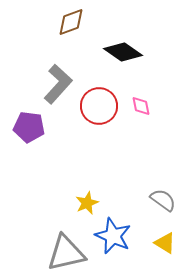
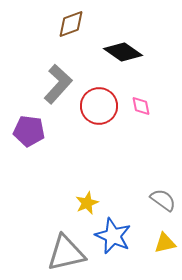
brown diamond: moved 2 px down
purple pentagon: moved 4 px down
yellow triangle: rotated 45 degrees counterclockwise
